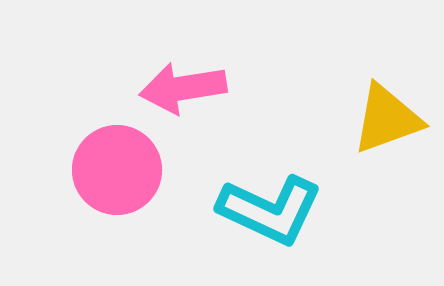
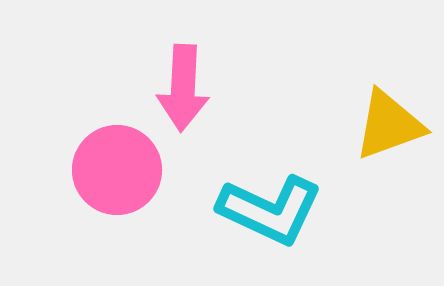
pink arrow: rotated 78 degrees counterclockwise
yellow triangle: moved 2 px right, 6 px down
